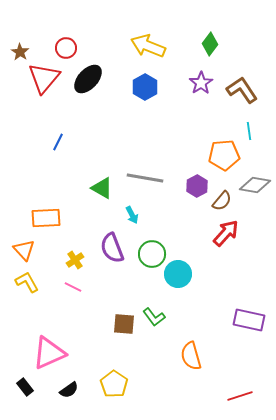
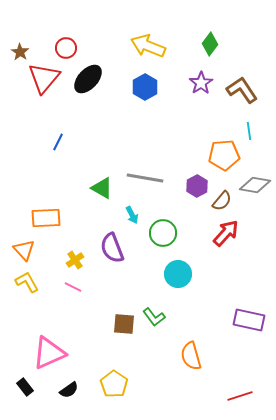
green circle: moved 11 px right, 21 px up
